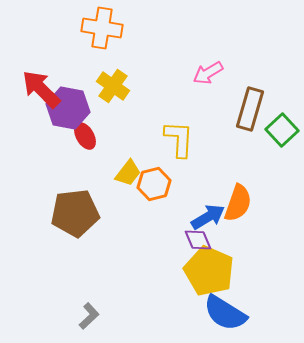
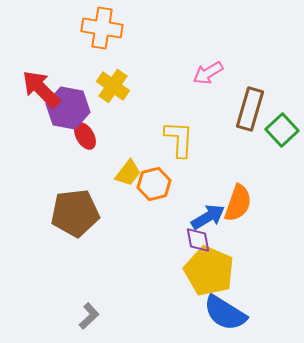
purple diamond: rotated 12 degrees clockwise
